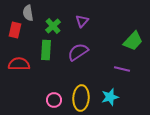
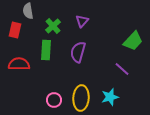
gray semicircle: moved 2 px up
purple semicircle: rotated 40 degrees counterclockwise
purple line: rotated 28 degrees clockwise
